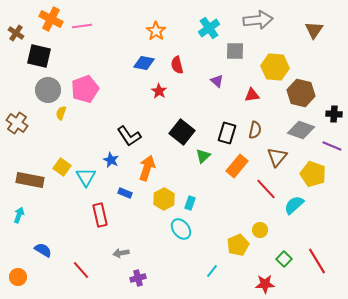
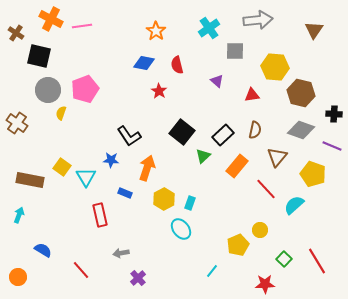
black rectangle at (227, 133): moved 4 px left, 2 px down; rotated 30 degrees clockwise
blue star at (111, 160): rotated 21 degrees counterclockwise
purple cross at (138, 278): rotated 28 degrees counterclockwise
